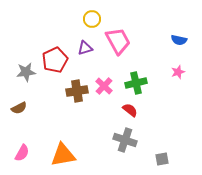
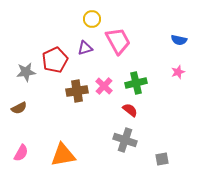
pink semicircle: moved 1 px left
